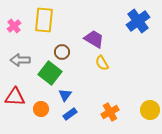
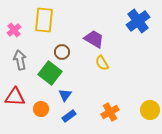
pink cross: moved 4 px down
gray arrow: rotated 78 degrees clockwise
blue rectangle: moved 1 px left, 2 px down
